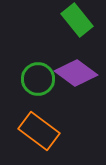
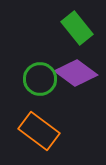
green rectangle: moved 8 px down
green circle: moved 2 px right
